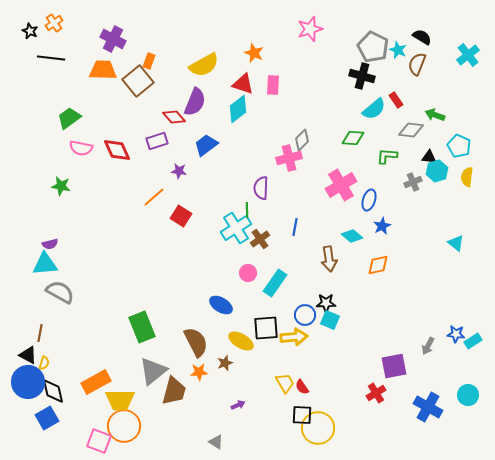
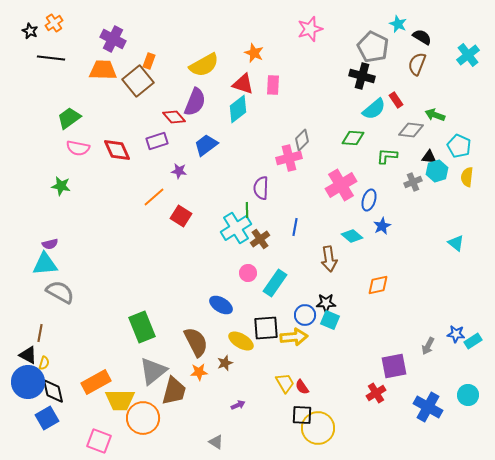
cyan star at (398, 50): moved 26 px up
pink semicircle at (81, 148): moved 3 px left
orange diamond at (378, 265): moved 20 px down
orange circle at (124, 426): moved 19 px right, 8 px up
